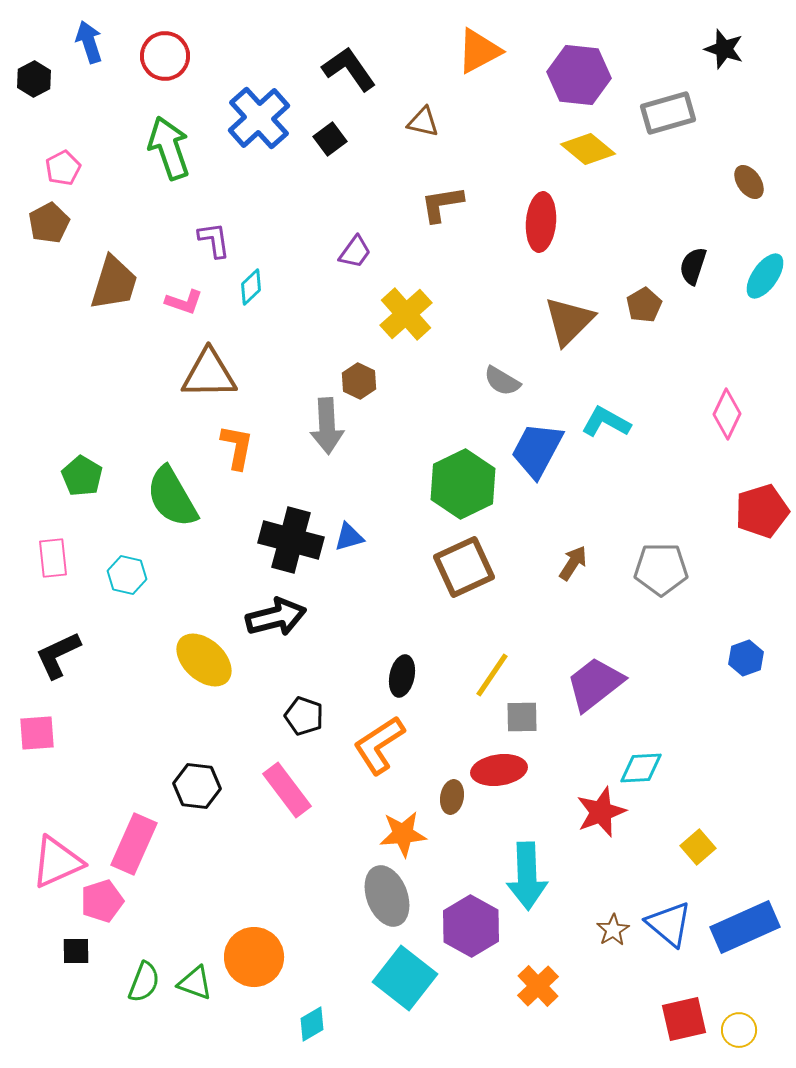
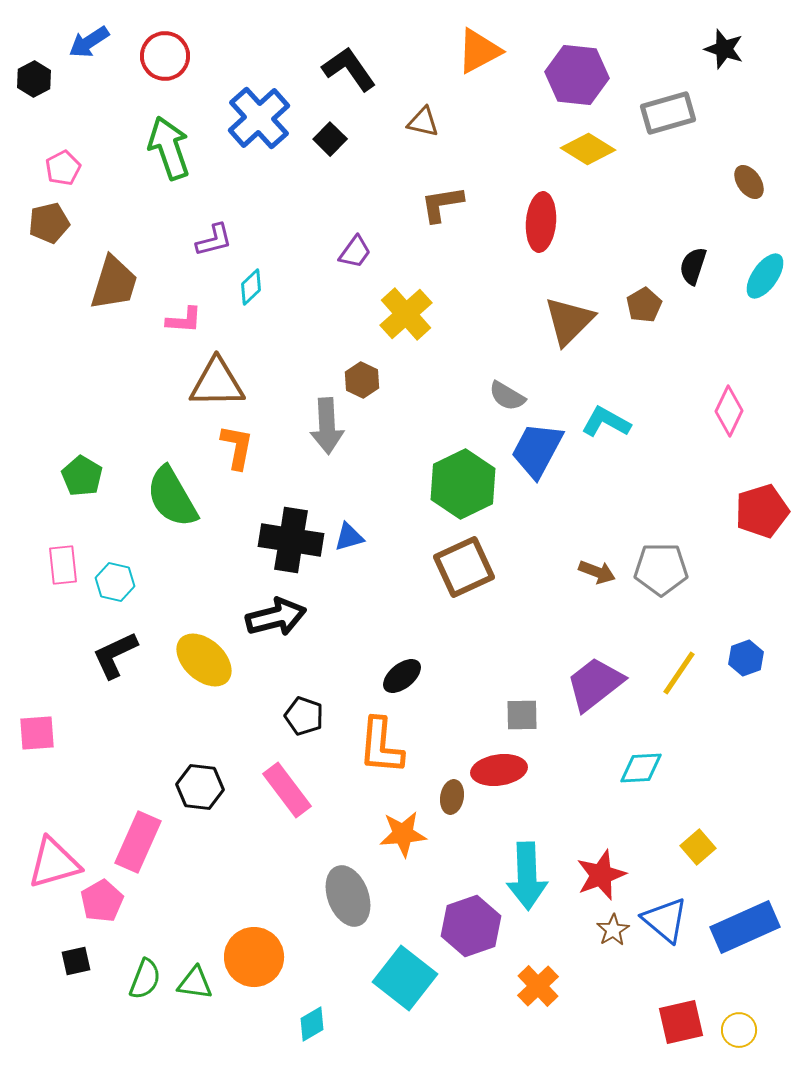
blue arrow at (89, 42): rotated 105 degrees counterclockwise
purple hexagon at (579, 75): moved 2 px left
black square at (330, 139): rotated 8 degrees counterclockwise
yellow diamond at (588, 149): rotated 8 degrees counterclockwise
brown pentagon at (49, 223): rotated 15 degrees clockwise
purple L-shape at (214, 240): rotated 84 degrees clockwise
pink L-shape at (184, 302): moved 18 px down; rotated 15 degrees counterclockwise
brown triangle at (209, 374): moved 8 px right, 9 px down
brown hexagon at (359, 381): moved 3 px right, 1 px up
gray semicircle at (502, 381): moved 5 px right, 15 px down
pink diamond at (727, 414): moved 2 px right, 3 px up
black cross at (291, 540): rotated 6 degrees counterclockwise
pink rectangle at (53, 558): moved 10 px right, 7 px down
brown arrow at (573, 563): moved 24 px right, 9 px down; rotated 78 degrees clockwise
cyan hexagon at (127, 575): moved 12 px left, 7 px down
black L-shape at (58, 655): moved 57 px right
yellow line at (492, 675): moved 187 px right, 2 px up
black ellipse at (402, 676): rotated 39 degrees clockwise
gray square at (522, 717): moved 2 px up
orange L-shape at (379, 745): moved 2 px right, 1 px down; rotated 52 degrees counterclockwise
black hexagon at (197, 786): moved 3 px right, 1 px down
red star at (601, 812): moved 63 px down
pink rectangle at (134, 844): moved 4 px right, 2 px up
pink triangle at (57, 862): moved 3 px left, 1 px down; rotated 8 degrees clockwise
gray ellipse at (387, 896): moved 39 px left
pink pentagon at (102, 901): rotated 12 degrees counterclockwise
blue triangle at (669, 924): moved 4 px left, 4 px up
purple hexagon at (471, 926): rotated 12 degrees clockwise
black square at (76, 951): moved 10 px down; rotated 12 degrees counterclockwise
green semicircle at (144, 982): moved 1 px right, 3 px up
green triangle at (195, 983): rotated 12 degrees counterclockwise
red square at (684, 1019): moved 3 px left, 3 px down
